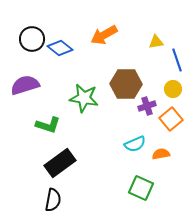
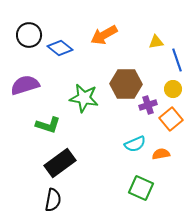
black circle: moved 3 px left, 4 px up
purple cross: moved 1 px right, 1 px up
